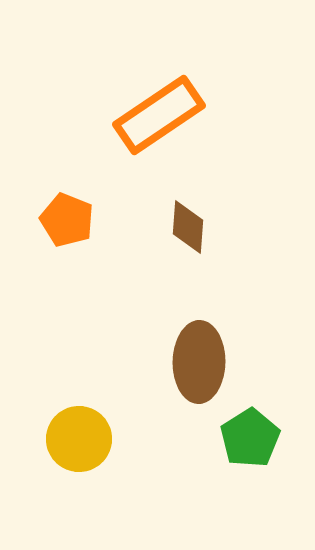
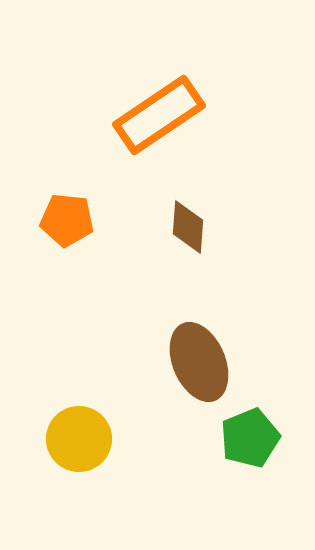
orange pentagon: rotated 16 degrees counterclockwise
brown ellipse: rotated 24 degrees counterclockwise
green pentagon: rotated 10 degrees clockwise
